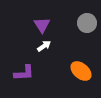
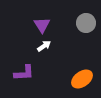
gray circle: moved 1 px left
orange ellipse: moved 1 px right, 8 px down; rotated 75 degrees counterclockwise
